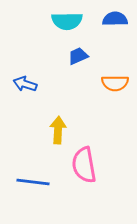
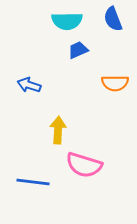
blue semicircle: moved 2 px left; rotated 110 degrees counterclockwise
blue trapezoid: moved 6 px up
blue arrow: moved 4 px right, 1 px down
pink semicircle: rotated 63 degrees counterclockwise
